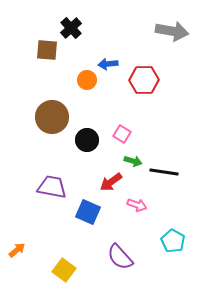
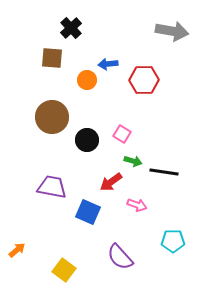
brown square: moved 5 px right, 8 px down
cyan pentagon: rotated 30 degrees counterclockwise
